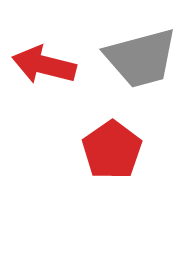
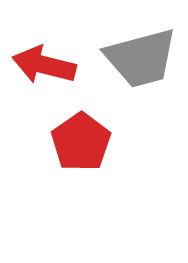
red pentagon: moved 31 px left, 8 px up
